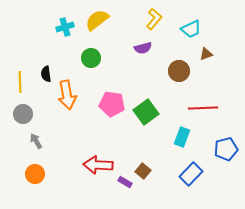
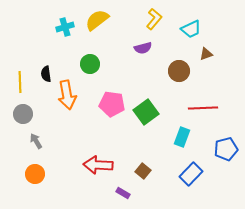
green circle: moved 1 px left, 6 px down
purple rectangle: moved 2 px left, 11 px down
